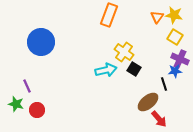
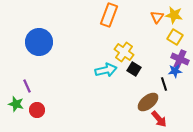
blue circle: moved 2 px left
